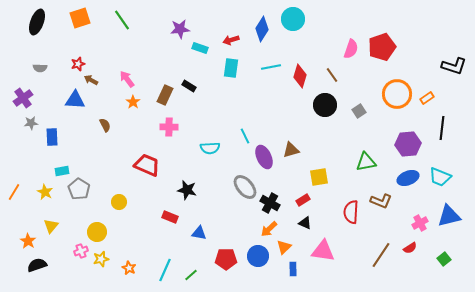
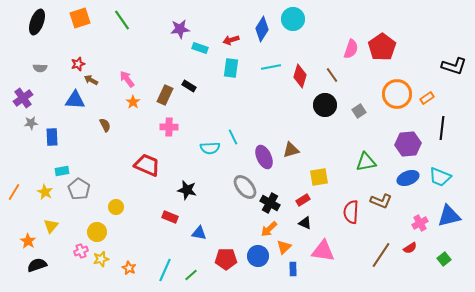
red pentagon at (382, 47): rotated 16 degrees counterclockwise
cyan line at (245, 136): moved 12 px left, 1 px down
yellow circle at (119, 202): moved 3 px left, 5 px down
